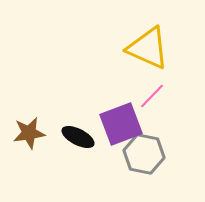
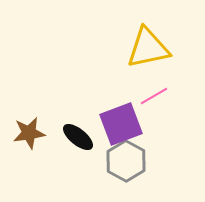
yellow triangle: rotated 36 degrees counterclockwise
pink line: moved 2 px right; rotated 16 degrees clockwise
black ellipse: rotated 12 degrees clockwise
gray hexagon: moved 18 px left, 7 px down; rotated 18 degrees clockwise
